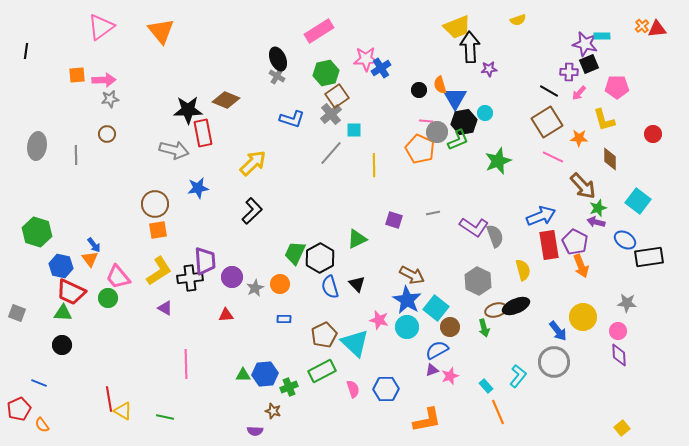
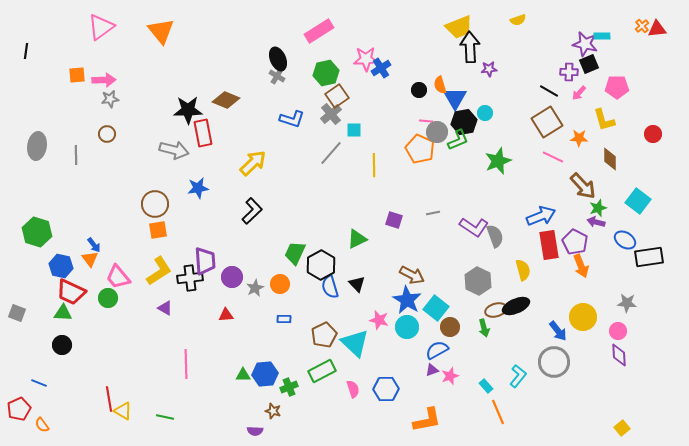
yellow trapezoid at (457, 27): moved 2 px right
black hexagon at (320, 258): moved 1 px right, 7 px down
